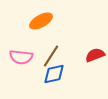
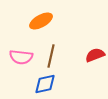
brown line: rotated 20 degrees counterclockwise
blue diamond: moved 9 px left, 10 px down
